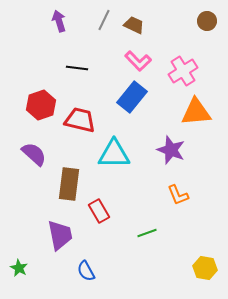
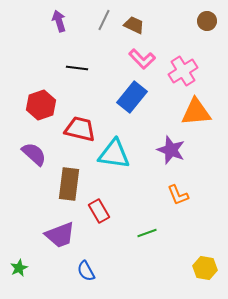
pink L-shape: moved 4 px right, 2 px up
red trapezoid: moved 9 px down
cyan triangle: rotated 8 degrees clockwise
purple trapezoid: rotated 80 degrees clockwise
green star: rotated 18 degrees clockwise
